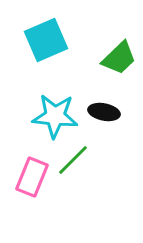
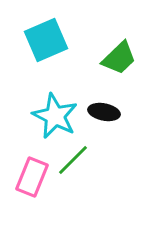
cyan star: rotated 21 degrees clockwise
